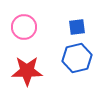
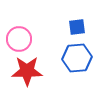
pink circle: moved 5 px left, 12 px down
blue hexagon: rotated 8 degrees clockwise
